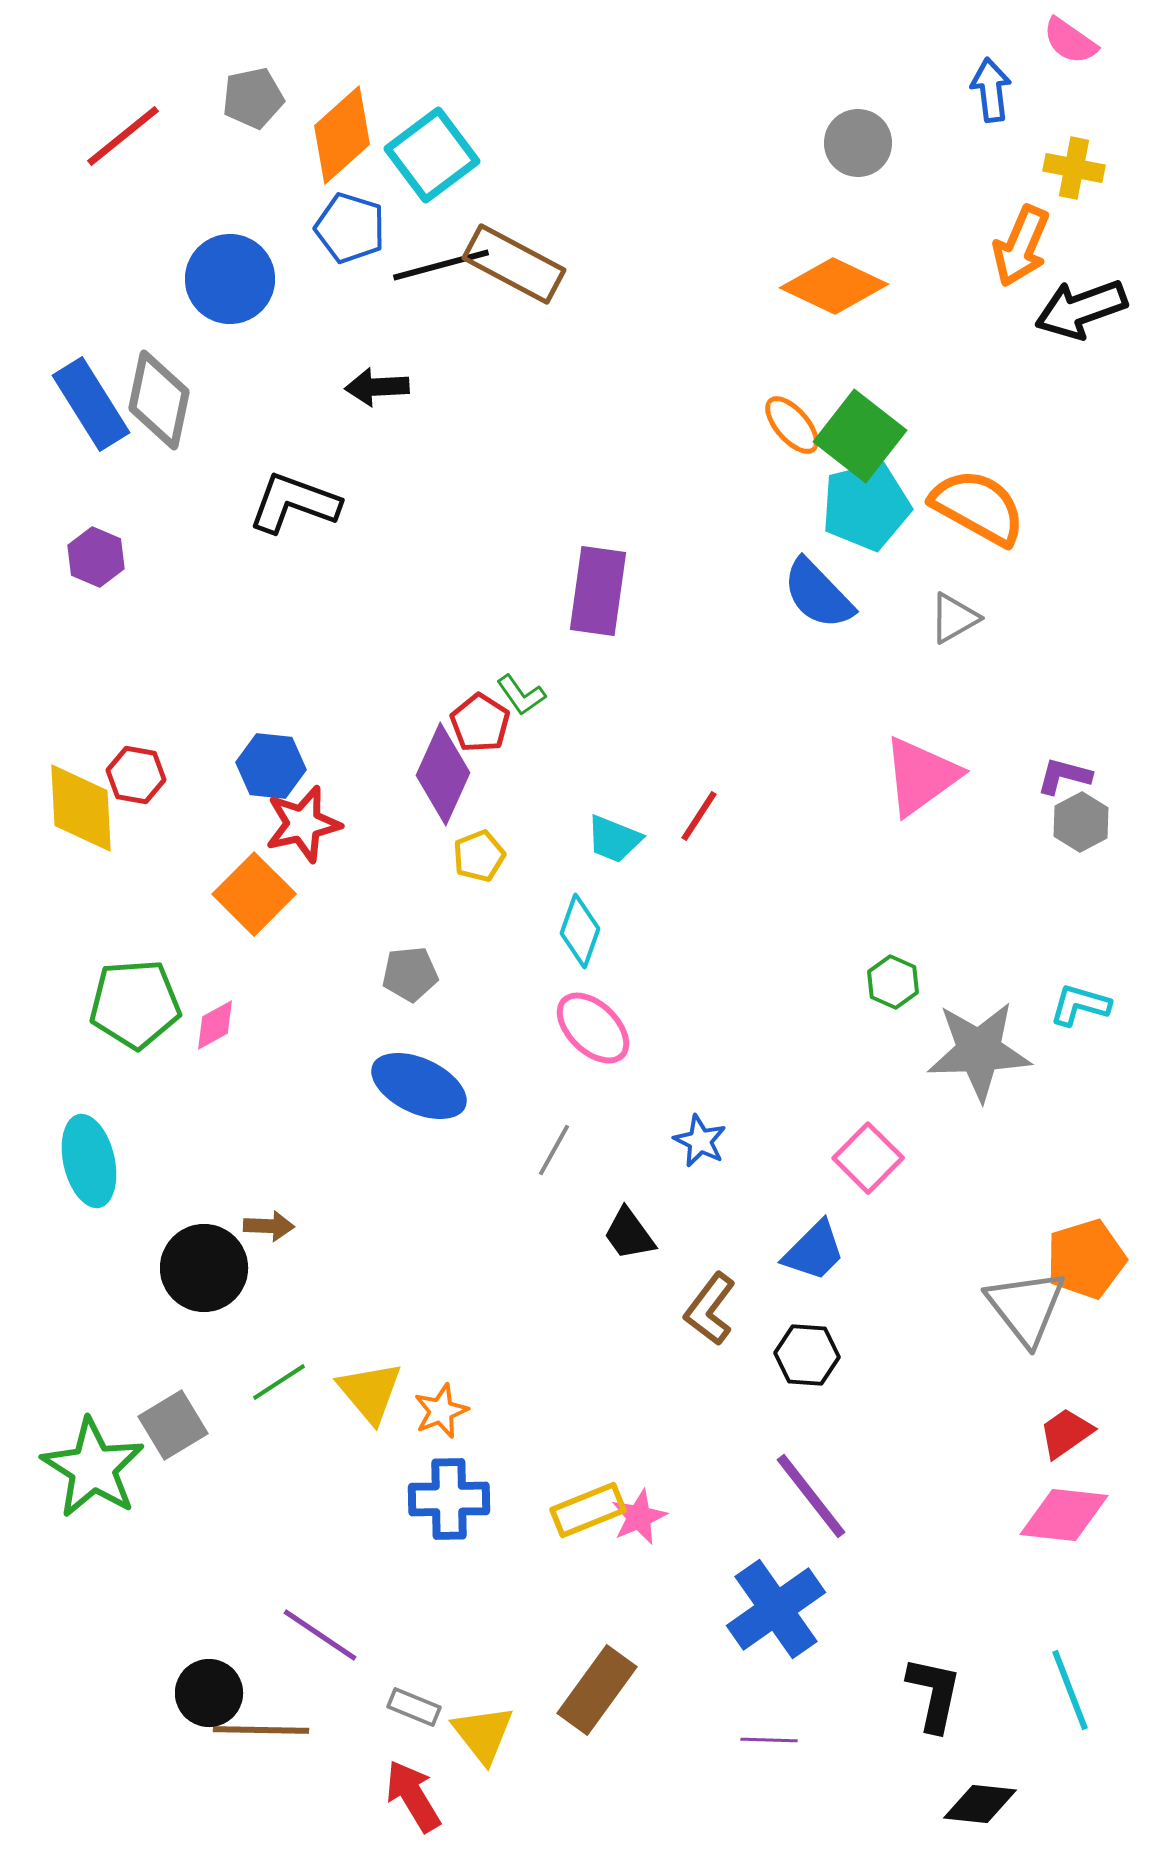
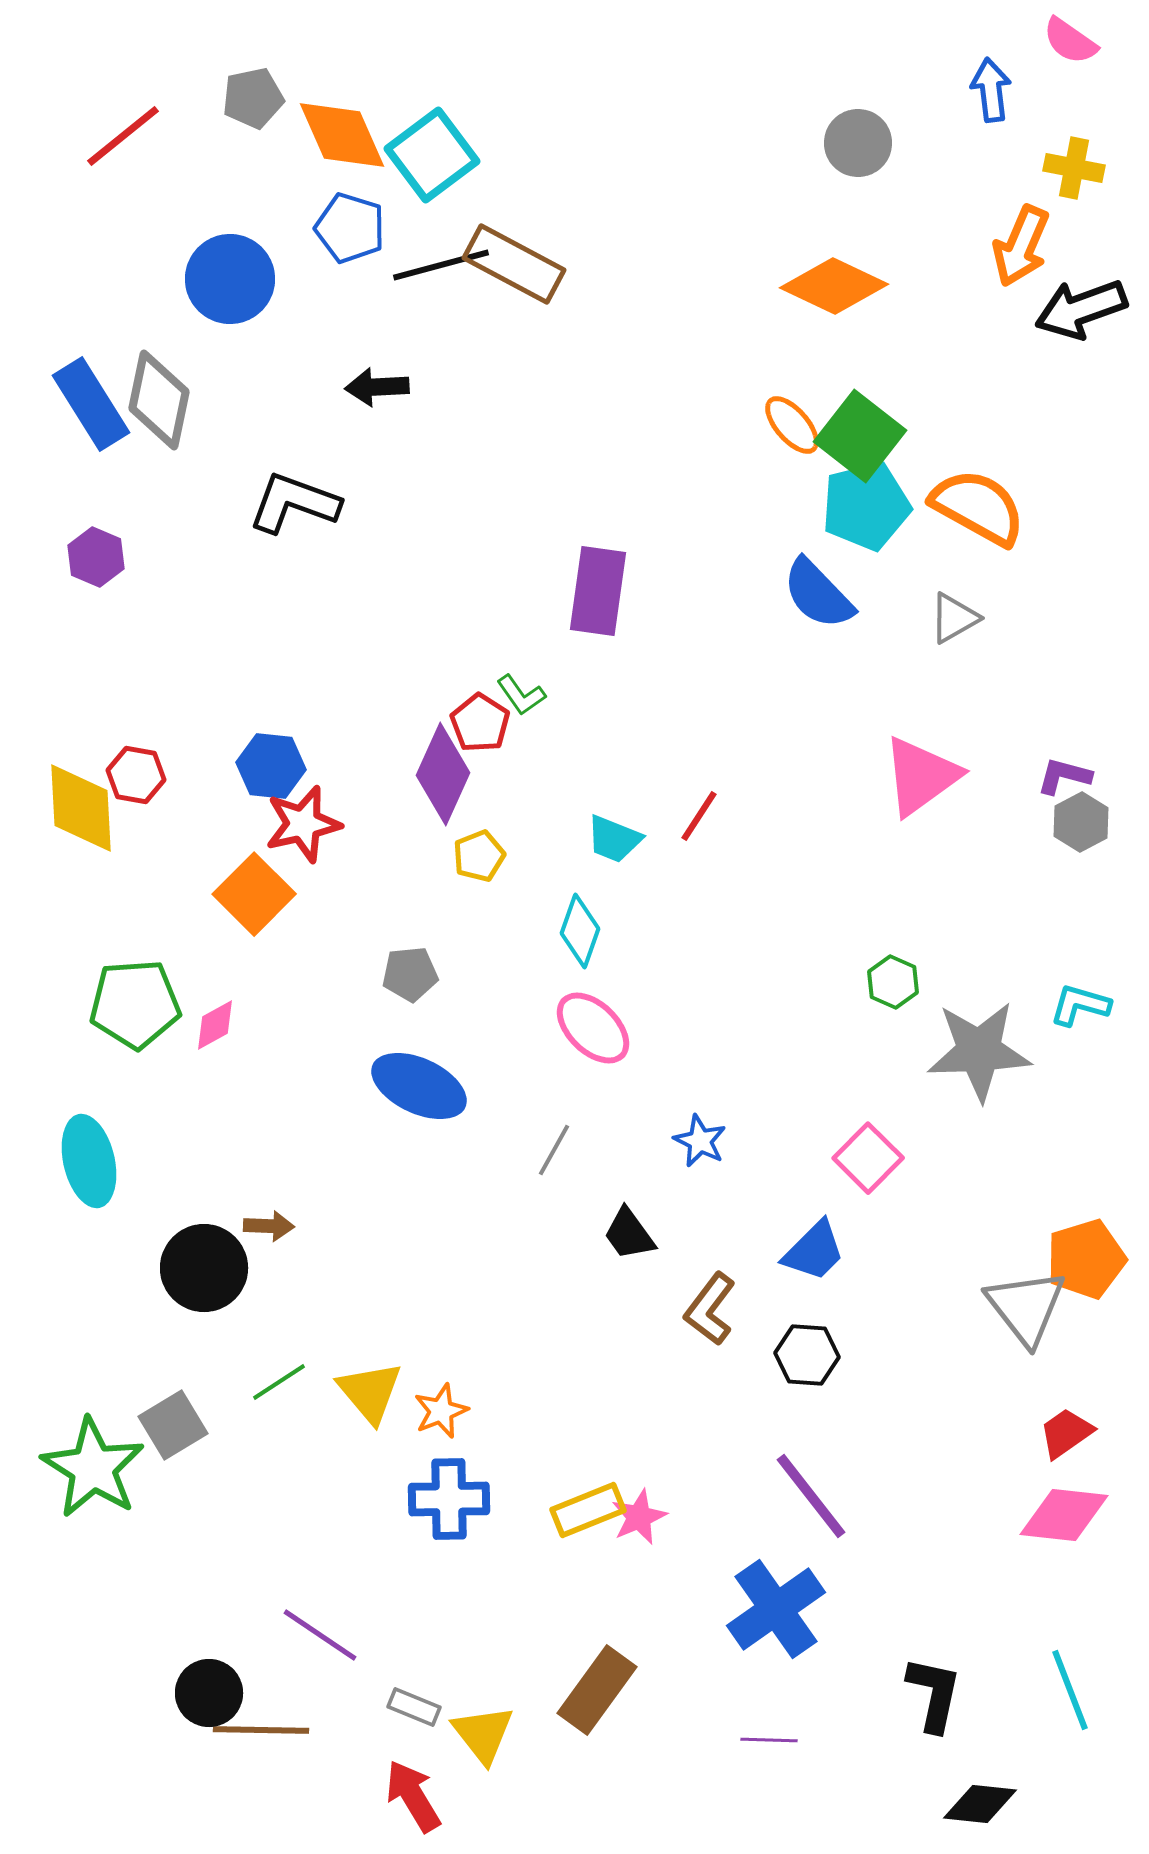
orange diamond at (342, 135): rotated 72 degrees counterclockwise
